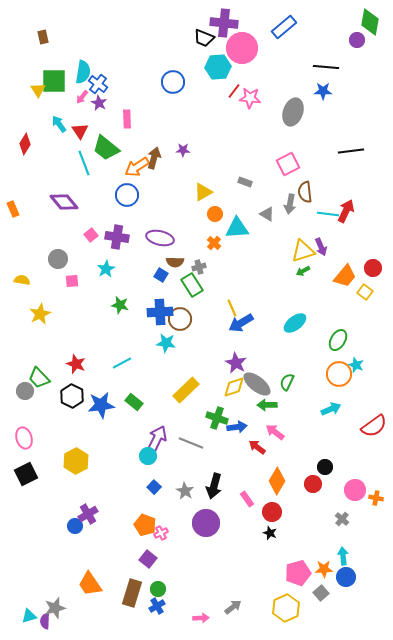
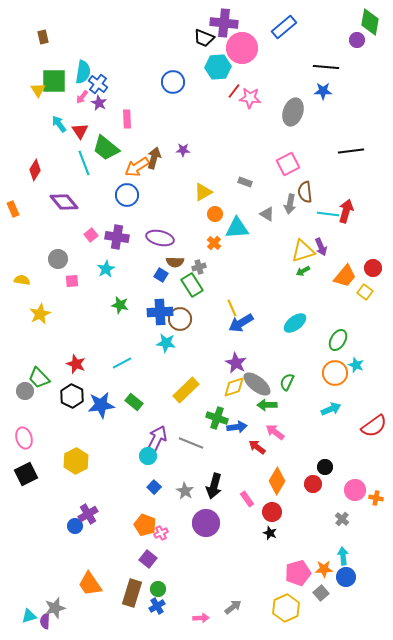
red diamond at (25, 144): moved 10 px right, 26 px down
red arrow at (346, 211): rotated 10 degrees counterclockwise
orange circle at (339, 374): moved 4 px left, 1 px up
